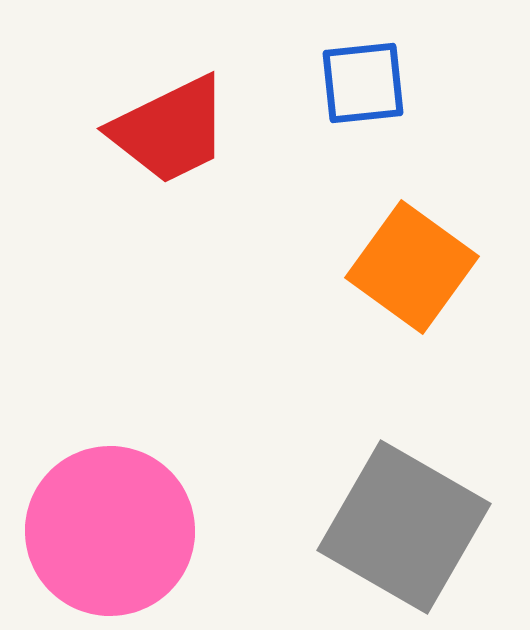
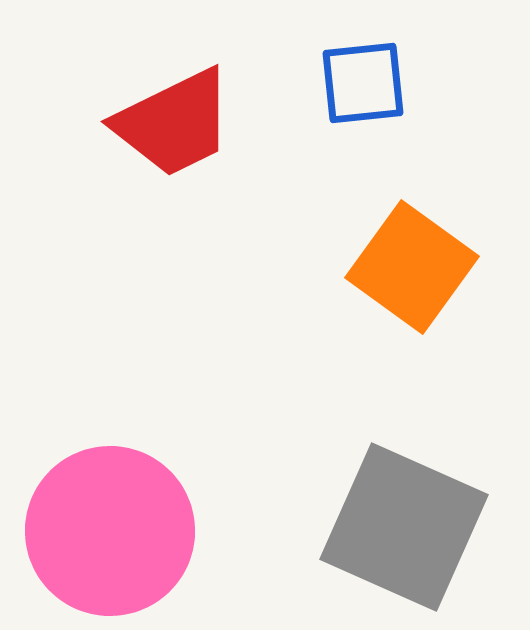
red trapezoid: moved 4 px right, 7 px up
gray square: rotated 6 degrees counterclockwise
